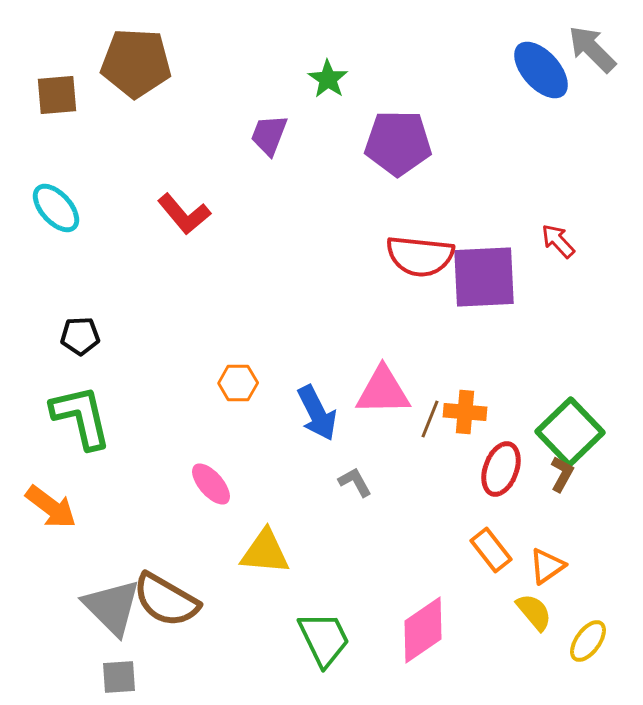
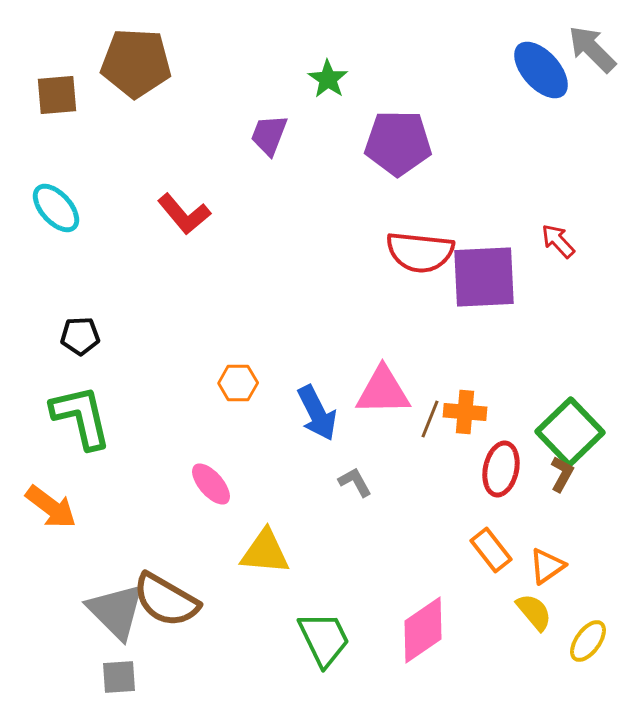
red semicircle: moved 4 px up
red ellipse: rotated 8 degrees counterclockwise
gray triangle: moved 4 px right, 4 px down
